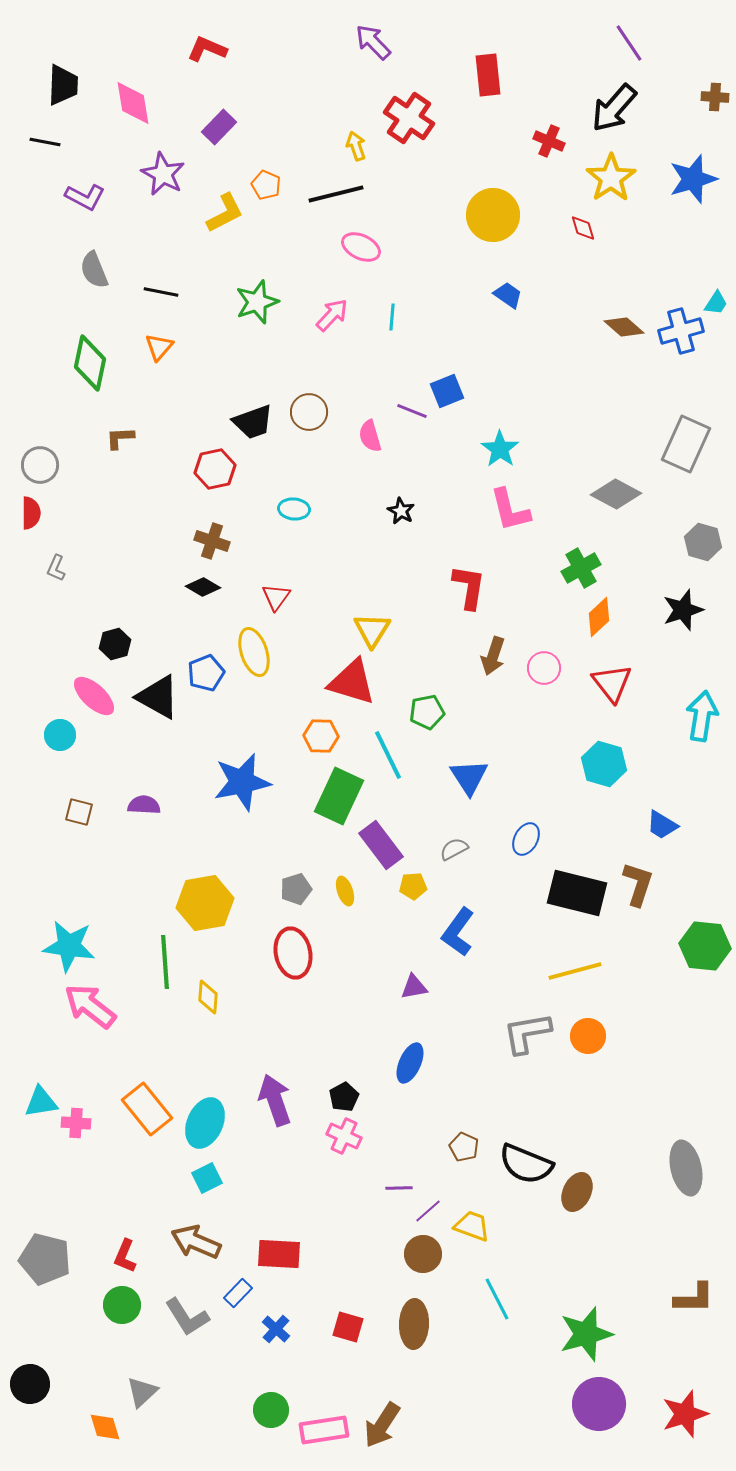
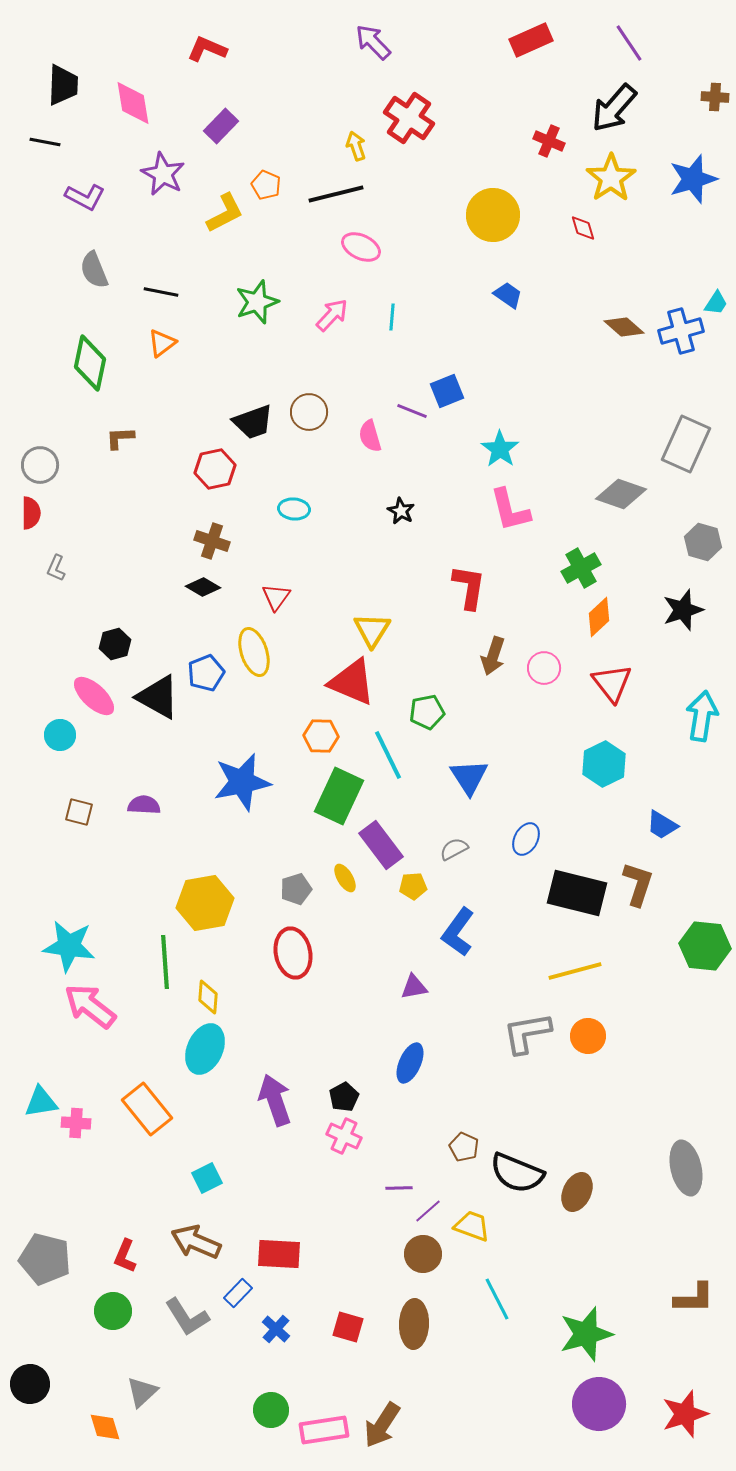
red rectangle at (488, 75): moved 43 px right, 35 px up; rotated 72 degrees clockwise
purple rectangle at (219, 127): moved 2 px right, 1 px up
orange triangle at (159, 347): moved 3 px right, 4 px up; rotated 12 degrees clockwise
gray diamond at (616, 494): moved 5 px right; rotated 9 degrees counterclockwise
red triangle at (352, 682): rotated 6 degrees clockwise
cyan hexagon at (604, 764): rotated 18 degrees clockwise
yellow ellipse at (345, 891): moved 13 px up; rotated 12 degrees counterclockwise
cyan ellipse at (205, 1123): moved 74 px up
black semicircle at (526, 1164): moved 9 px left, 9 px down
green circle at (122, 1305): moved 9 px left, 6 px down
